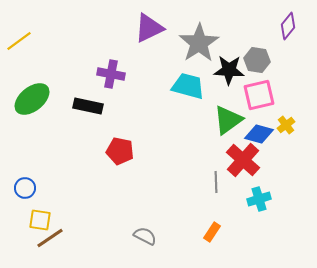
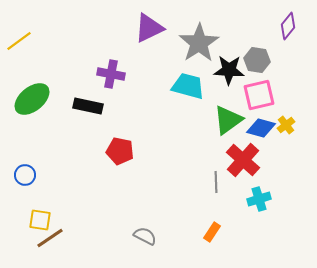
blue diamond: moved 2 px right, 6 px up
blue circle: moved 13 px up
